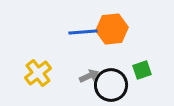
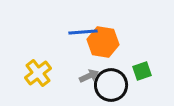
orange hexagon: moved 9 px left, 13 px down; rotated 16 degrees clockwise
green square: moved 1 px down
